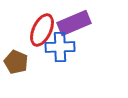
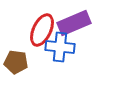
blue cross: rotated 8 degrees clockwise
brown pentagon: rotated 15 degrees counterclockwise
